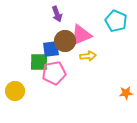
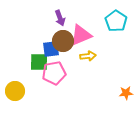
purple arrow: moved 3 px right, 4 px down
cyan pentagon: rotated 10 degrees clockwise
brown circle: moved 2 px left
